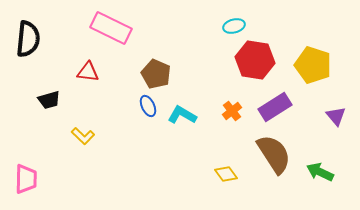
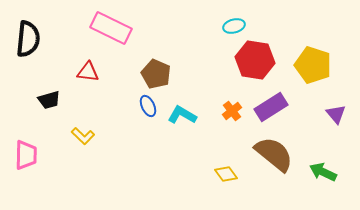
purple rectangle: moved 4 px left
purple triangle: moved 2 px up
brown semicircle: rotated 18 degrees counterclockwise
green arrow: moved 3 px right
pink trapezoid: moved 24 px up
